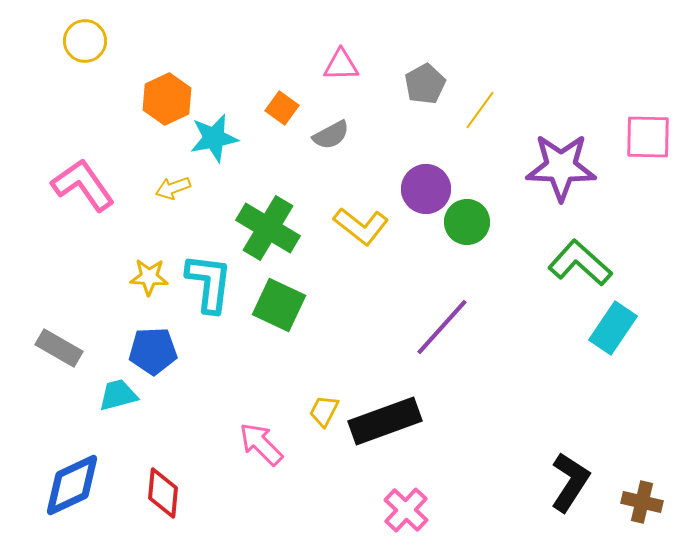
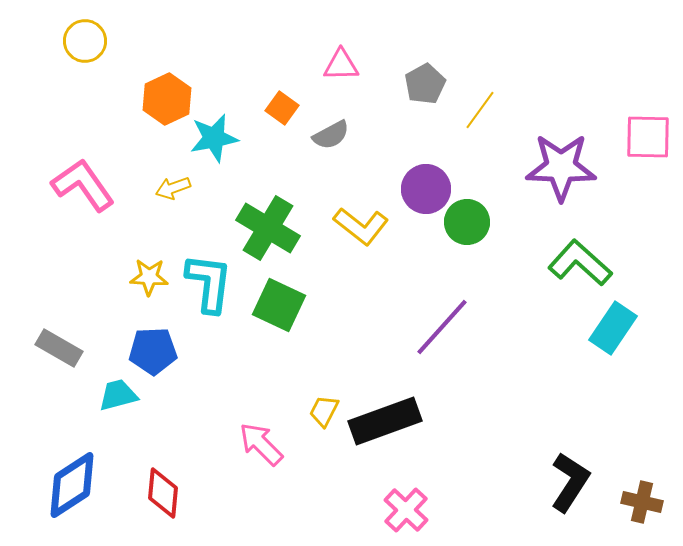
blue diamond: rotated 8 degrees counterclockwise
